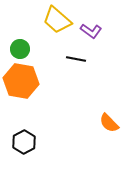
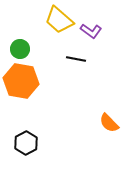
yellow trapezoid: moved 2 px right
black hexagon: moved 2 px right, 1 px down
